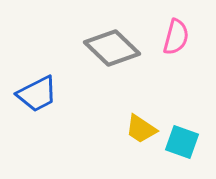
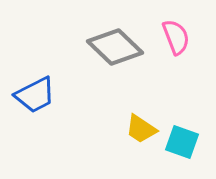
pink semicircle: rotated 36 degrees counterclockwise
gray diamond: moved 3 px right, 1 px up
blue trapezoid: moved 2 px left, 1 px down
